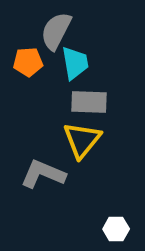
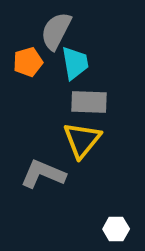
orange pentagon: rotated 12 degrees counterclockwise
